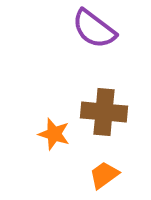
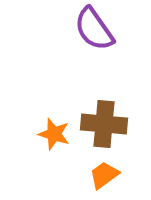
purple semicircle: rotated 18 degrees clockwise
brown cross: moved 12 px down
